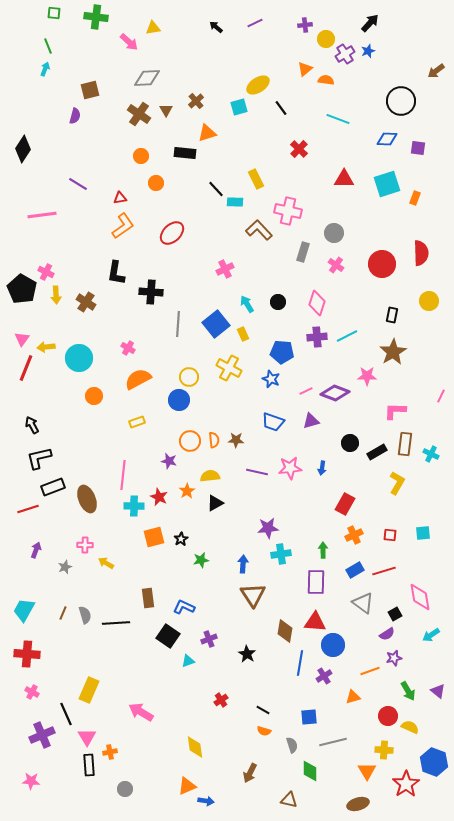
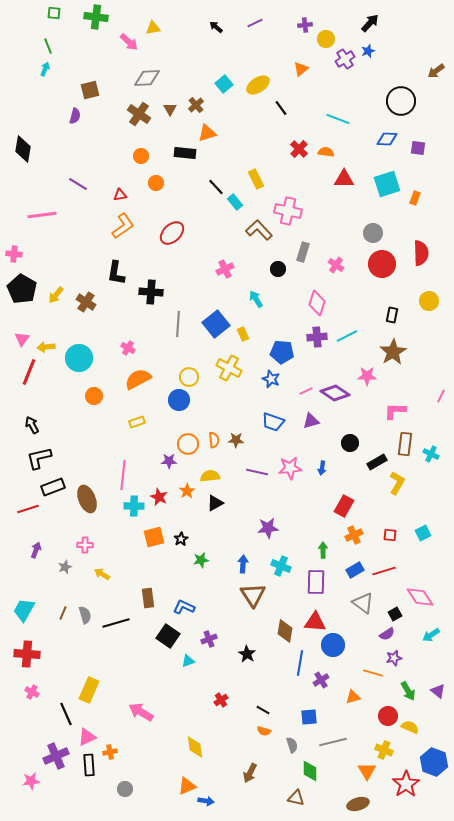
purple cross at (345, 54): moved 5 px down
orange triangle at (305, 69): moved 4 px left
orange semicircle at (326, 80): moved 72 px down
brown cross at (196, 101): moved 4 px down
cyan square at (239, 107): moved 15 px left, 23 px up; rotated 24 degrees counterclockwise
brown triangle at (166, 110): moved 4 px right, 1 px up
black diamond at (23, 149): rotated 24 degrees counterclockwise
black line at (216, 189): moved 2 px up
red triangle at (120, 198): moved 3 px up
cyan rectangle at (235, 202): rotated 49 degrees clockwise
gray circle at (334, 233): moved 39 px right
pink cross at (46, 272): moved 32 px left, 18 px up; rotated 21 degrees counterclockwise
yellow arrow at (56, 295): rotated 42 degrees clockwise
black circle at (278, 302): moved 33 px up
cyan arrow at (247, 304): moved 9 px right, 5 px up
red line at (26, 368): moved 3 px right, 4 px down
purple diamond at (335, 393): rotated 12 degrees clockwise
orange circle at (190, 441): moved 2 px left, 3 px down
black rectangle at (377, 452): moved 10 px down
purple star at (169, 461): rotated 14 degrees counterclockwise
red rectangle at (345, 504): moved 1 px left, 2 px down
cyan square at (423, 533): rotated 21 degrees counterclockwise
cyan cross at (281, 554): moved 12 px down; rotated 30 degrees clockwise
yellow arrow at (106, 563): moved 4 px left, 11 px down
pink diamond at (420, 597): rotated 24 degrees counterclockwise
black line at (116, 623): rotated 12 degrees counterclockwise
orange line at (370, 671): moved 3 px right, 2 px down; rotated 36 degrees clockwise
purple cross at (324, 676): moved 3 px left, 4 px down
purple cross at (42, 735): moved 14 px right, 21 px down
pink triangle at (87, 737): rotated 36 degrees clockwise
yellow cross at (384, 750): rotated 18 degrees clockwise
pink star at (31, 781): rotated 12 degrees counterclockwise
brown triangle at (289, 800): moved 7 px right, 2 px up
